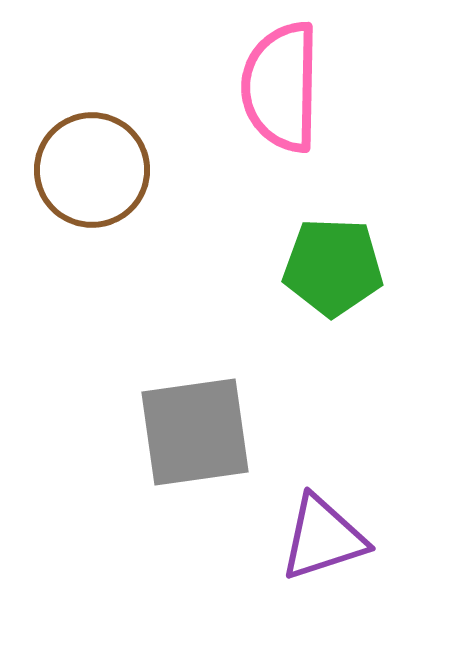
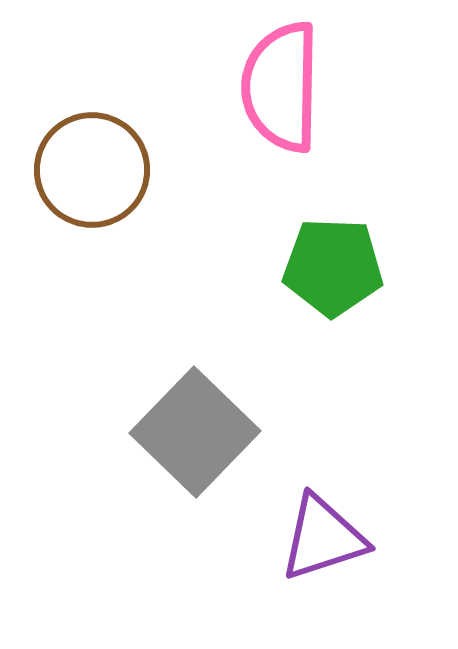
gray square: rotated 38 degrees counterclockwise
